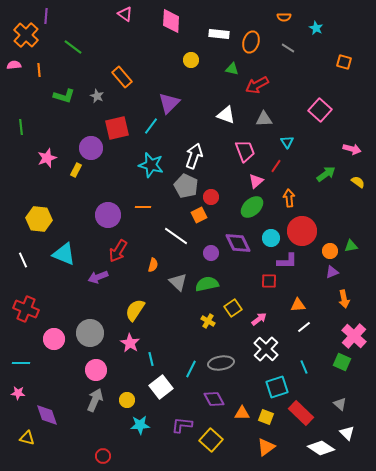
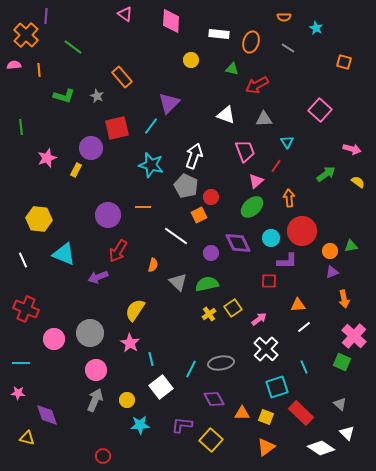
yellow cross at (208, 321): moved 1 px right, 7 px up; rotated 24 degrees clockwise
